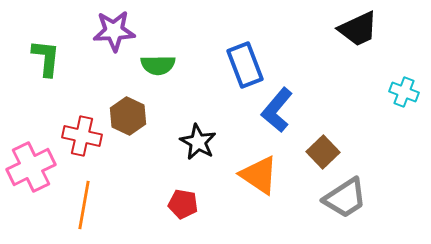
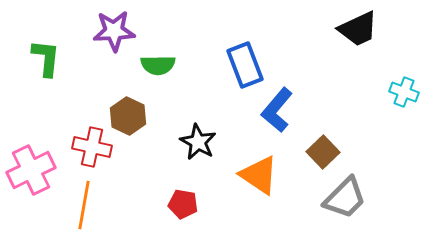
red cross: moved 10 px right, 11 px down
pink cross: moved 3 px down
gray trapezoid: rotated 12 degrees counterclockwise
